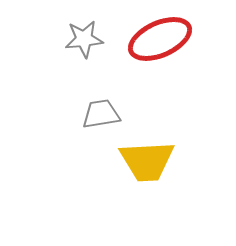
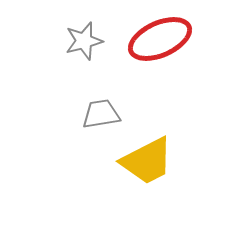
gray star: moved 2 px down; rotated 9 degrees counterclockwise
yellow trapezoid: rotated 24 degrees counterclockwise
